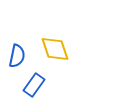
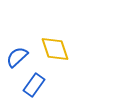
blue semicircle: moved 1 px down; rotated 145 degrees counterclockwise
